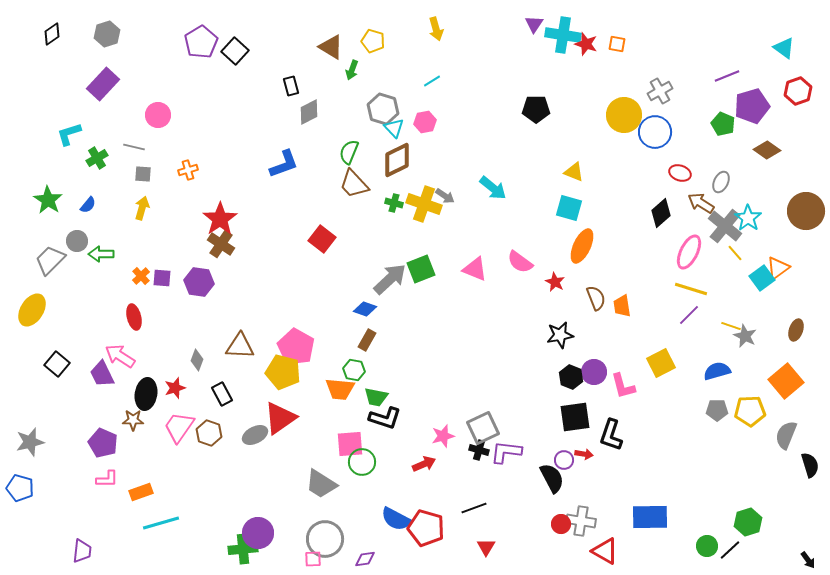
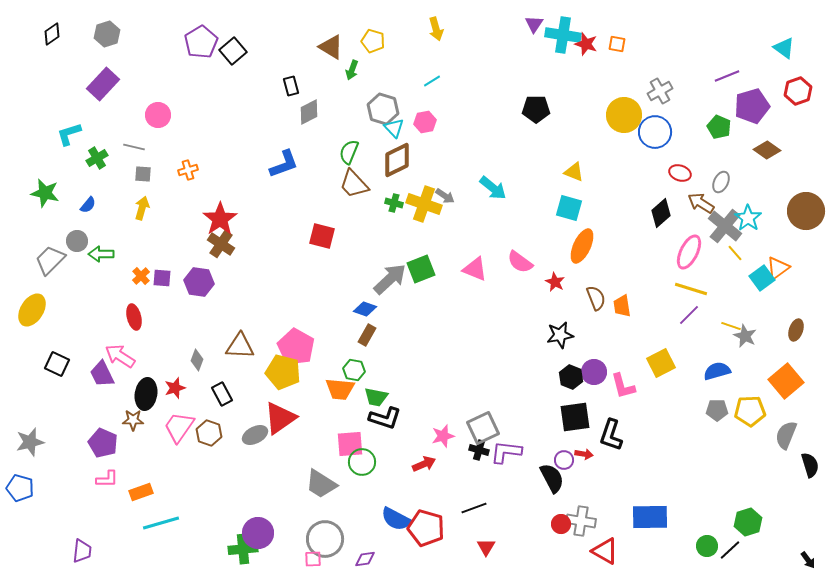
black square at (235, 51): moved 2 px left; rotated 8 degrees clockwise
green pentagon at (723, 124): moved 4 px left, 3 px down
green star at (48, 200): moved 3 px left, 7 px up; rotated 20 degrees counterclockwise
red square at (322, 239): moved 3 px up; rotated 24 degrees counterclockwise
brown rectangle at (367, 340): moved 5 px up
black square at (57, 364): rotated 15 degrees counterclockwise
